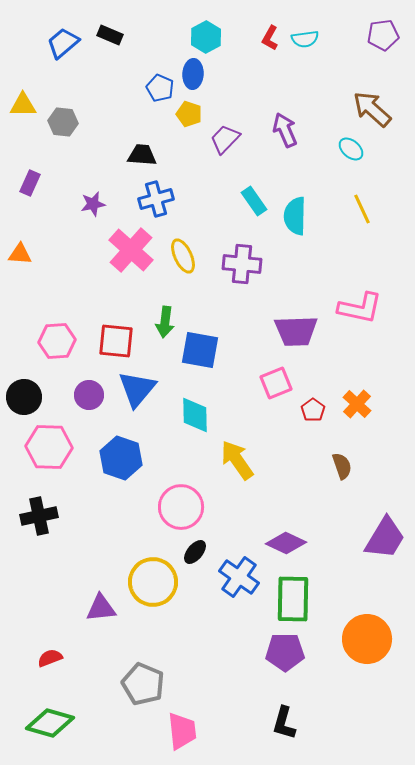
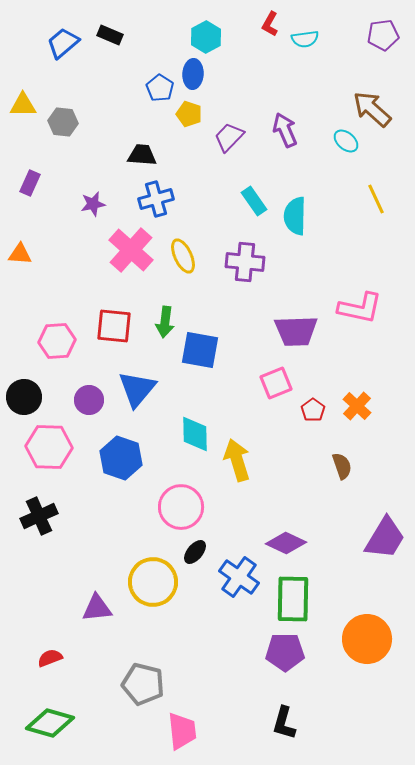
red L-shape at (270, 38): moved 14 px up
blue pentagon at (160, 88): rotated 8 degrees clockwise
purple trapezoid at (225, 139): moved 4 px right, 2 px up
cyan ellipse at (351, 149): moved 5 px left, 8 px up
yellow line at (362, 209): moved 14 px right, 10 px up
purple cross at (242, 264): moved 3 px right, 2 px up
red square at (116, 341): moved 2 px left, 15 px up
purple circle at (89, 395): moved 5 px down
orange cross at (357, 404): moved 2 px down
cyan diamond at (195, 415): moved 19 px down
yellow arrow at (237, 460): rotated 18 degrees clockwise
black cross at (39, 516): rotated 12 degrees counterclockwise
purple triangle at (101, 608): moved 4 px left
gray pentagon at (143, 684): rotated 9 degrees counterclockwise
